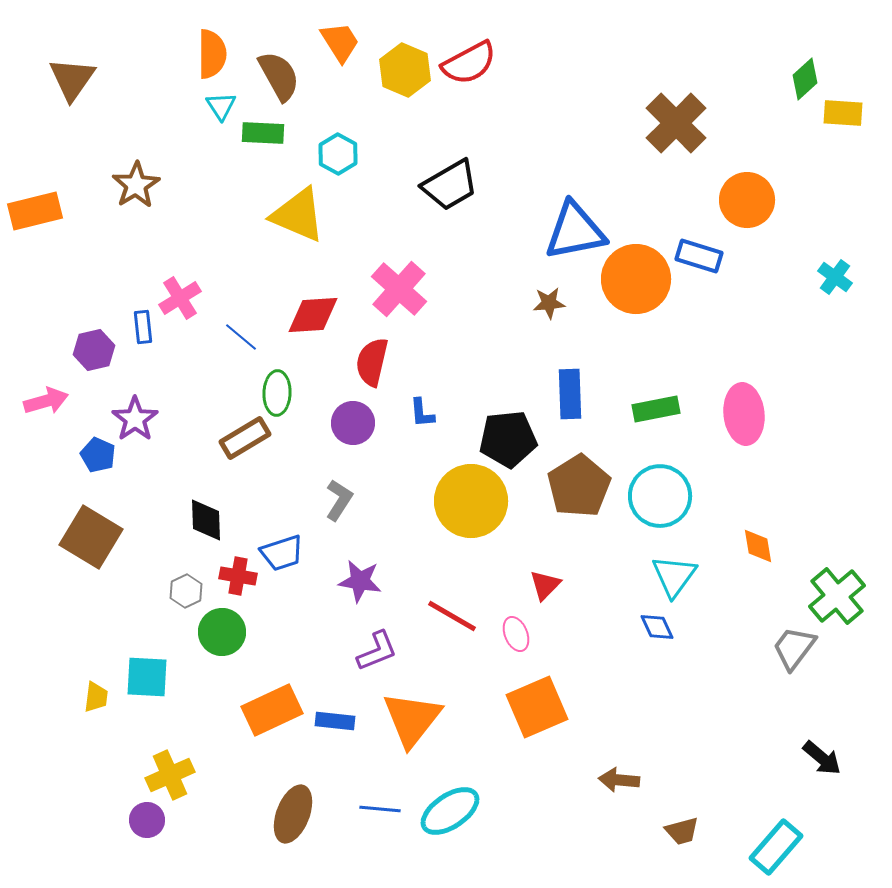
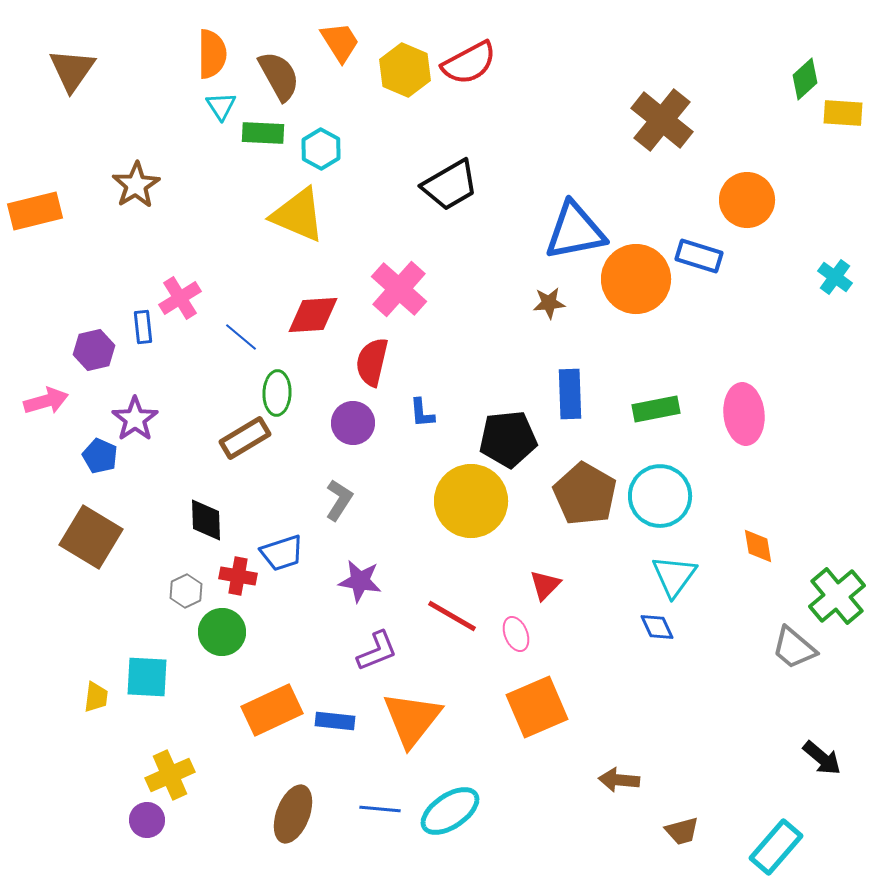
brown triangle at (72, 79): moved 9 px up
brown cross at (676, 123): moved 14 px left, 3 px up; rotated 6 degrees counterclockwise
cyan hexagon at (338, 154): moved 17 px left, 5 px up
blue pentagon at (98, 455): moved 2 px right, 1 px down
brown pentagon at (579, 486): moved 6 px right, 8 px down; rotated 10 degrees counterclockwise
gray trapezoid at (794, 648): rotated 87 degrees counterclockwise
